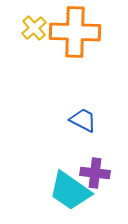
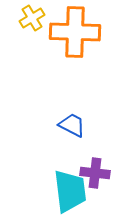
yellow cross: moved 2 px left, 10 px up; rotated 10 degrees clockwise
blue trapezoid: moved 11 px left, 5 px down
cyan trapezoid: rotated 132 degrees counterclockwise
